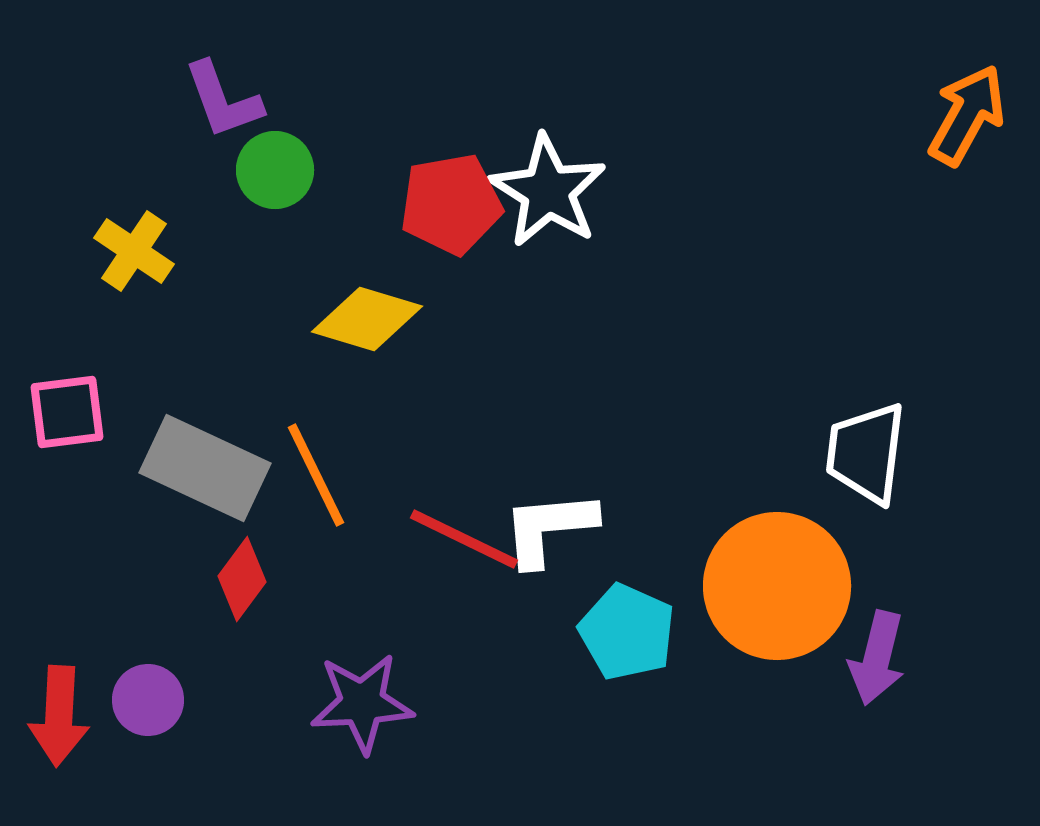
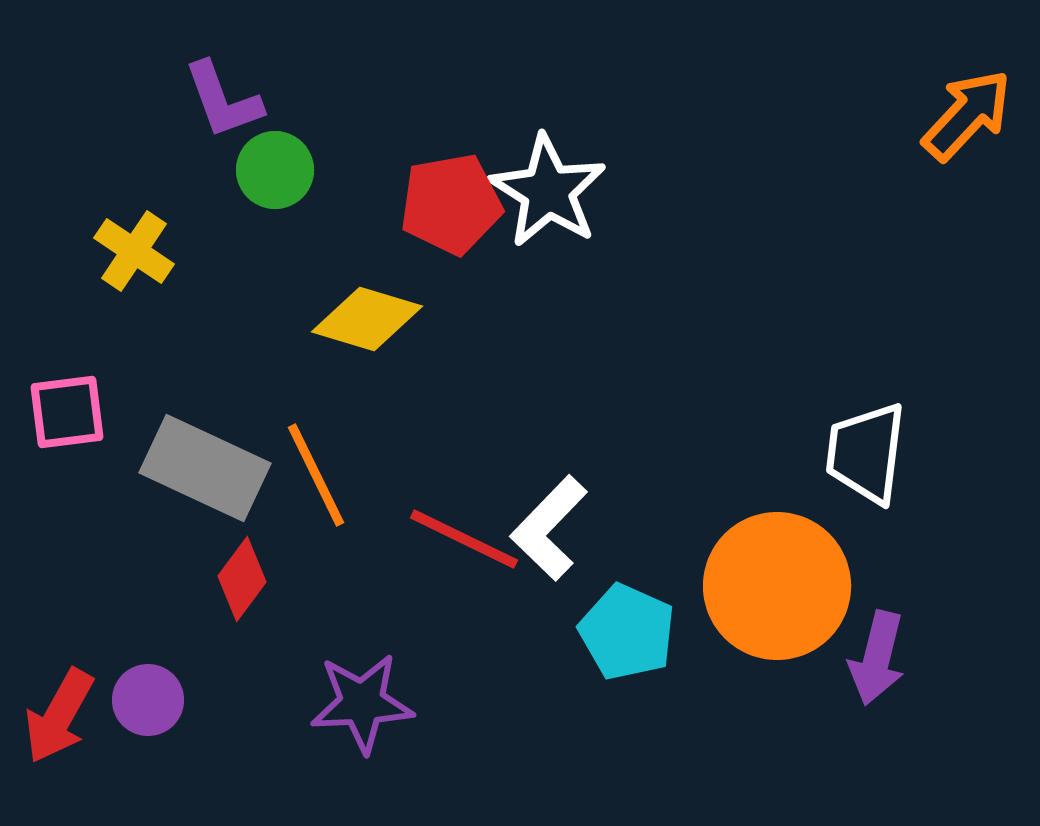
orange arrow: rotated 14 degrees clockwise
white L-shape: rotated 41 degrees counterclockwise
red arrow: rotated 26 degrees clockwise
